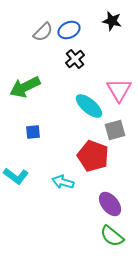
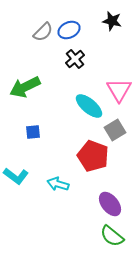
gray square: rotated 15 degrees counterclockwise
cyan arrow: moved 5 px left, 2 px down
